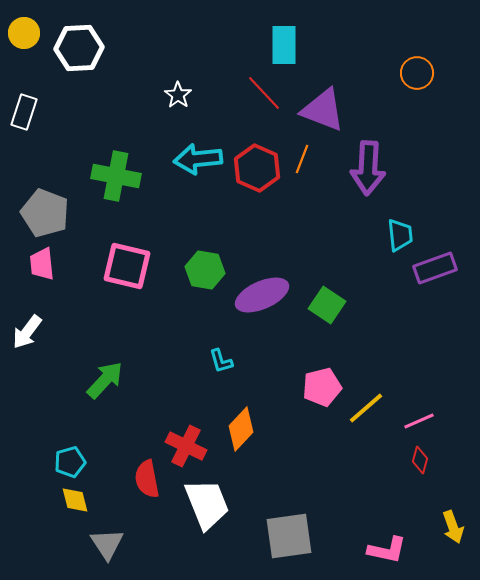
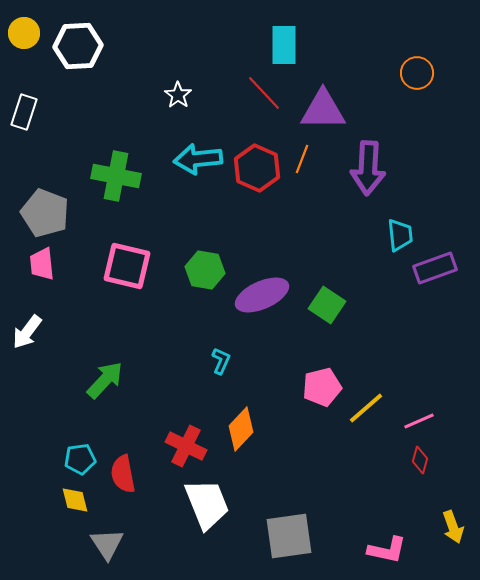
white hexagon: moved 1 px left, 2 px up
purple triangle: rotated 21 degrees counterclockwise
cyan L-shape: rotated 140 degrees counterclockwise
cyan pentagon: moved 10 px right, 3 px up; rotated 8 degrees clockwise
red semicircle: moved 24 px left, 5 px up
